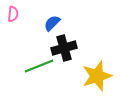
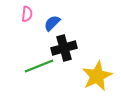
pink semicircle: moved 14 px right
yellow star: rotated 8 degrees counterclockwise
